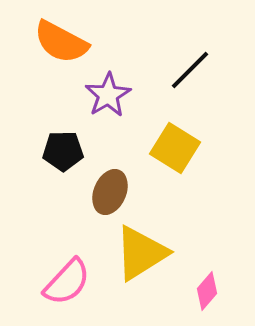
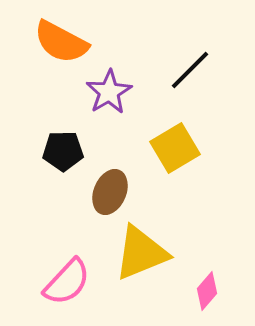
purple star: moved 1 px right, 3 px up
yellow square: rotated 27 degrees clockwise
yellow triangle: rotated 10 degrees clockwise
